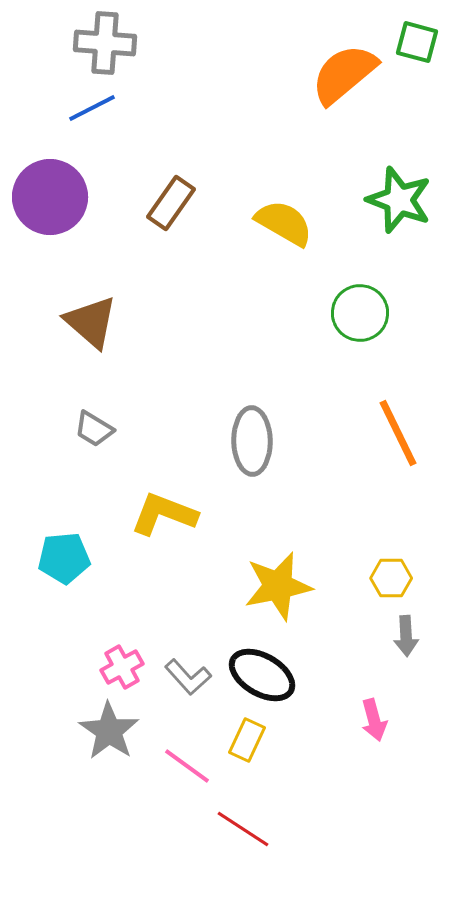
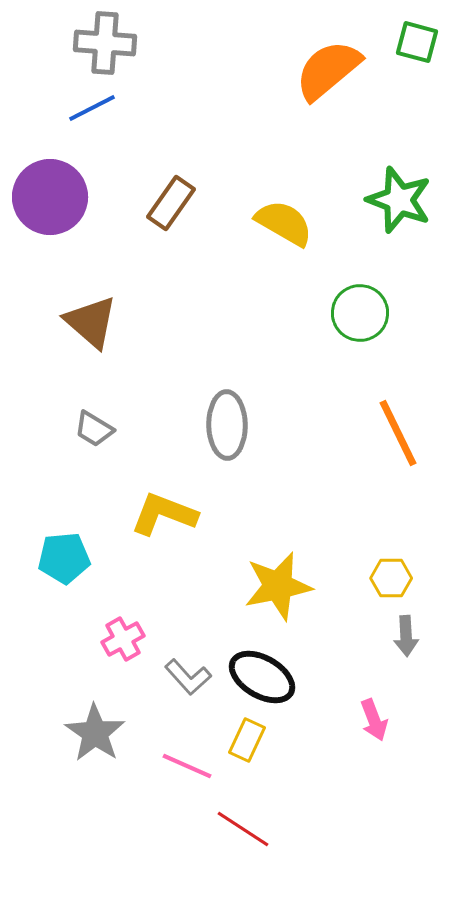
orange semicircle: moved 16 px left, 4 px up
gray ellipse: moved 25 px left, 16 px up
pink cross: moved 1 px right, 28 px up
black ellipse: moved 2 px down
pink arrow: rotated 6 degrees counterclockwise
gray star: moved 14 px left, 2 px down
pink line: rotated 12 degrees counterclockwise
